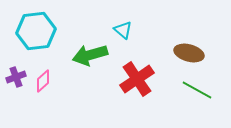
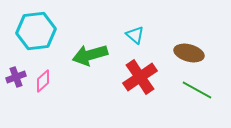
cyan triangle: moved 12 px right, 5 px down
red cross: moved 3 px right, 2 px up
